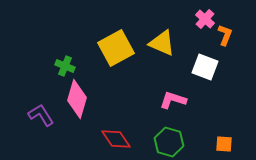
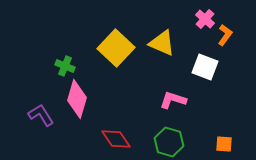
orange L-shape: rotated 15 degrees clockwise
yellow square: rotated 18 degrees counterclockwise
